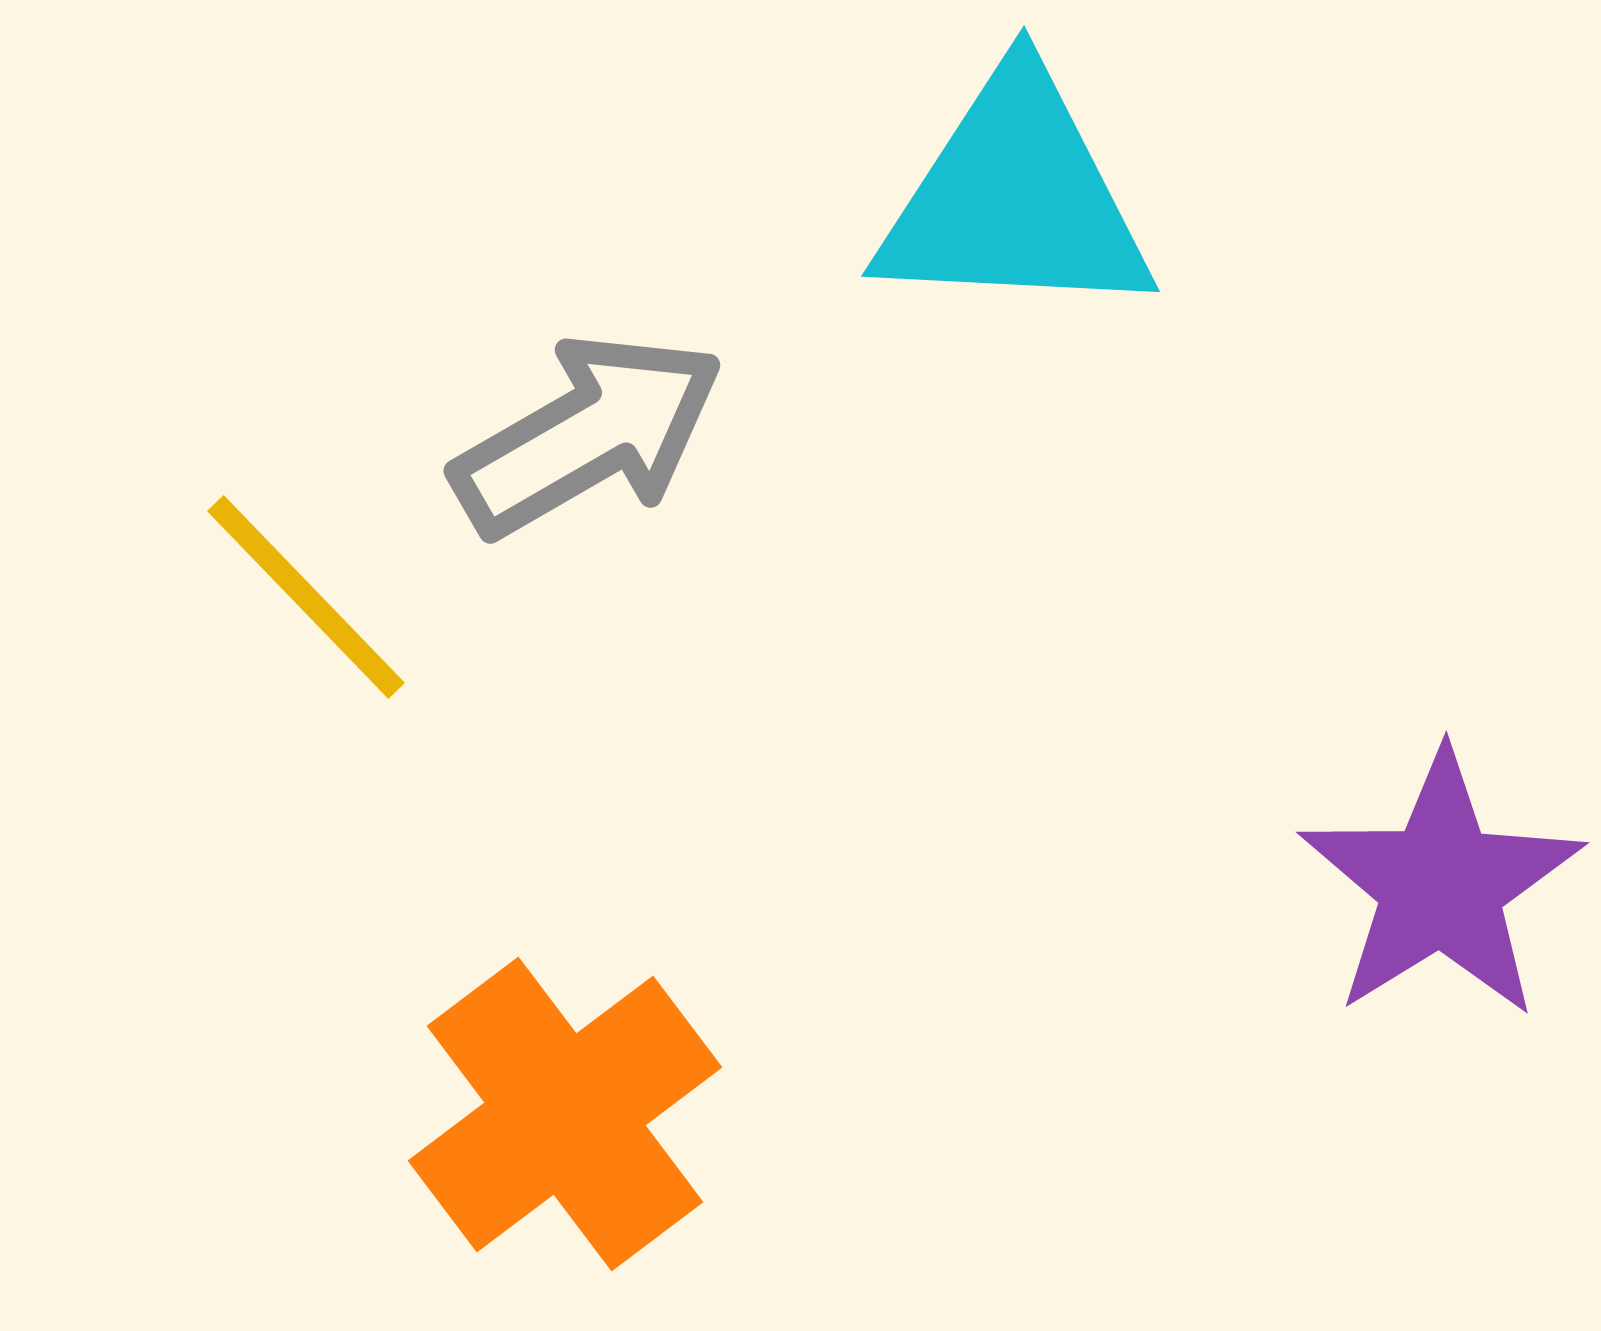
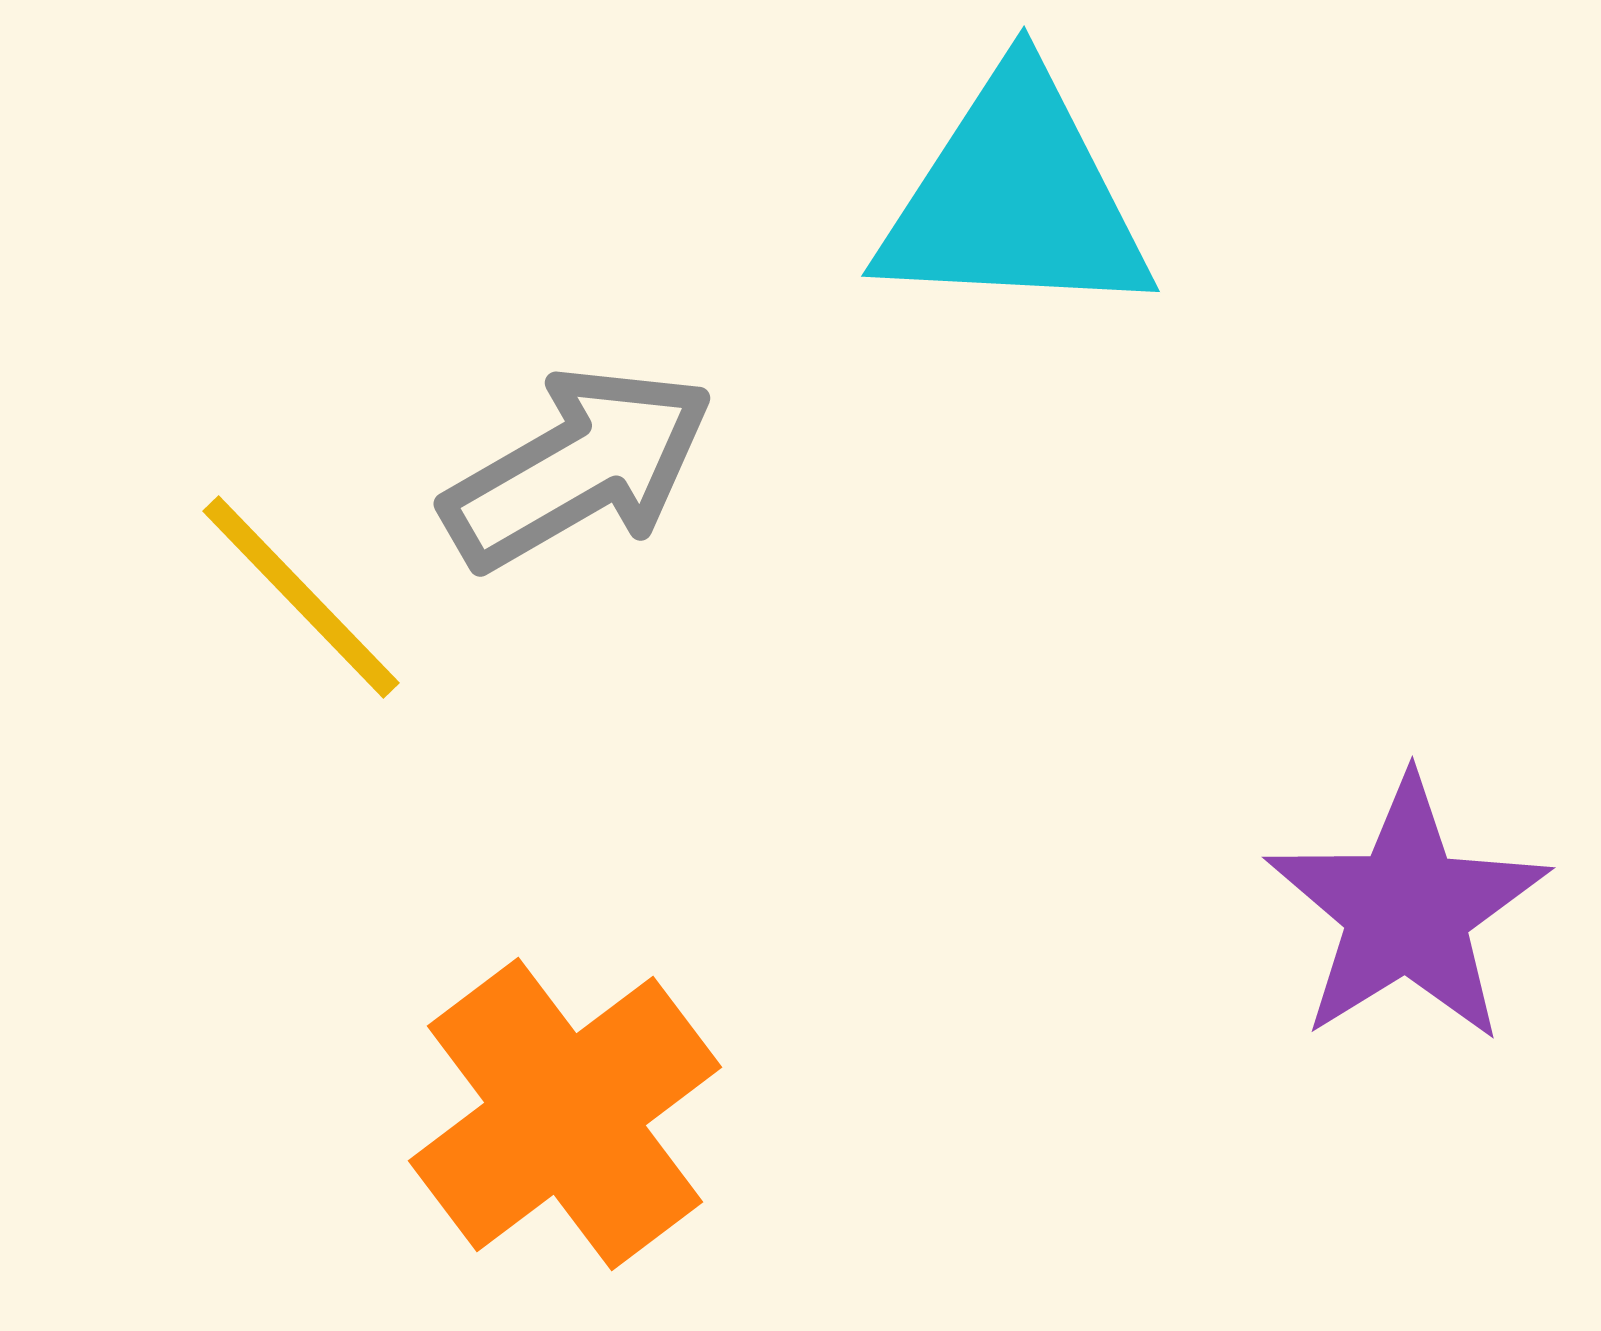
gray arrow: moved 10 px left, 33 px down
yellow line: moved 5 px left
purple star: moved 34 px left, 25 px down
